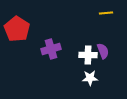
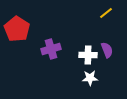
yellow line: rotated 32 degrees counterclockwise
purple semicircle: moved 4 px right, 1 px up
